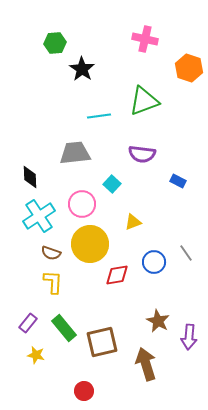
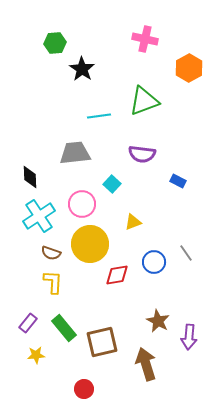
orange hexagon: rotated 12 degrees clockwise
yellow star: rotated 18 degrees counterclockwise
red circle: moved 2 px up
